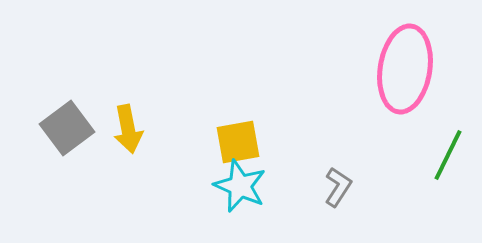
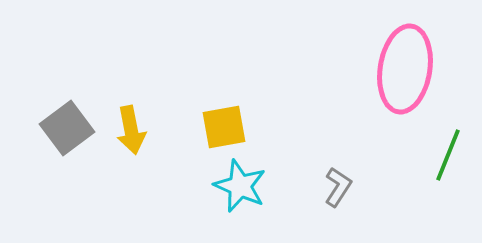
yellow arrow: moved 3 px right, 1 px down
yellow square: moved 14 px left, 15 px up
green line: rotated 4 degrees counterclockwise
